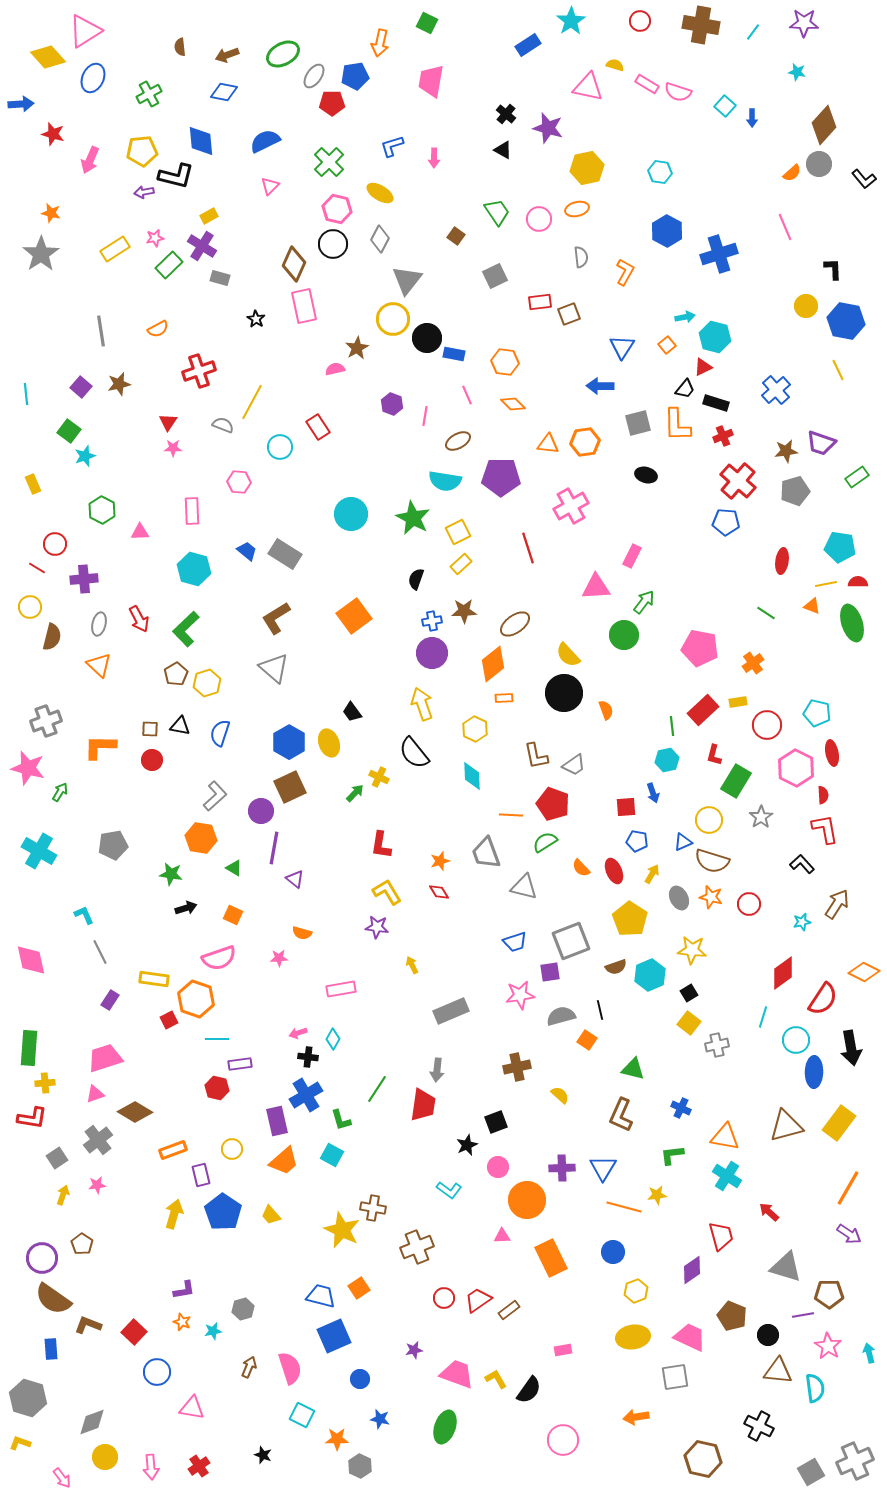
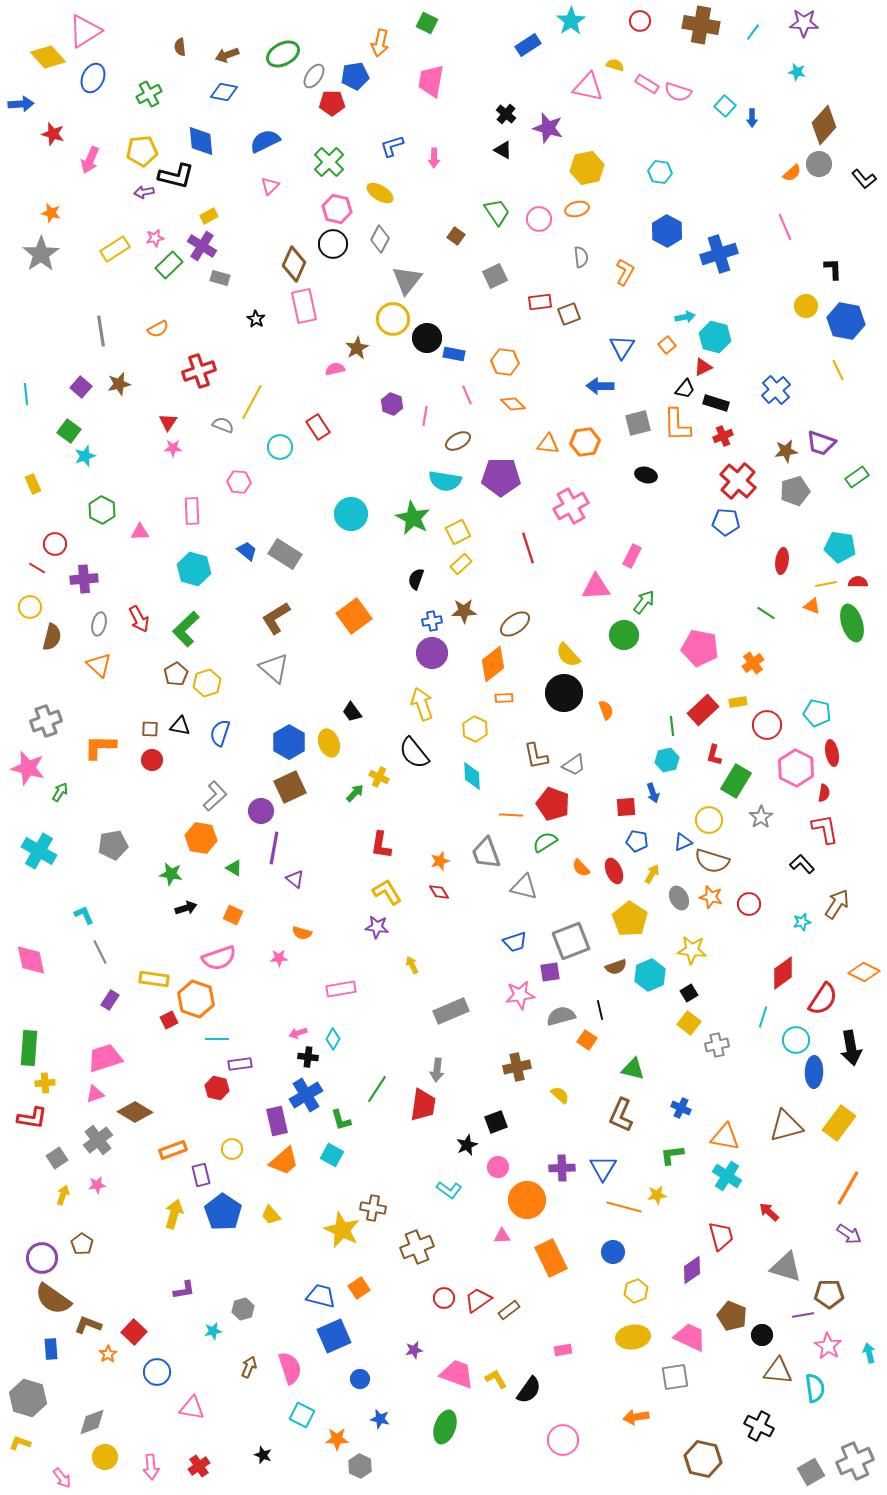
red semicircle at (823, 795): moved 1 px right, 2 px up; rotated 12 degrees clockwise
orange star at (182, 1322): moved 74 px left, 32 px down; rotated 18 degrees clockwise
black circle at (768, 1335): moved 6 px left
